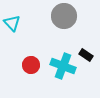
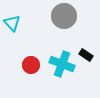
cyan cross: moved 1 px left, 2 px up
